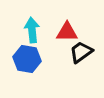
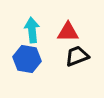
red triangle: moved 1 px right
black trapezoid: moved 4 px left, 4 px down; rotated 15 degrees clockwise
